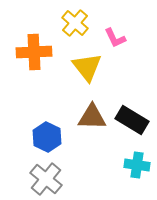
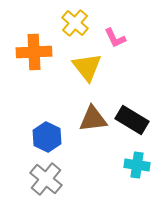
brown triangle: moved 1 px right, 2 px down; rotated 8 degrees counterclockwise
